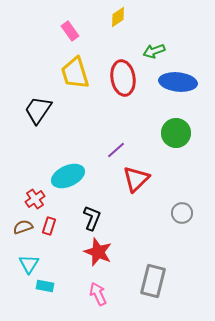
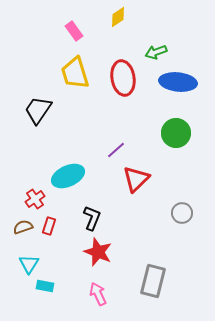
pink rectangle: moved 4 px right
green arrow: moved 2 px right, 1 px down
